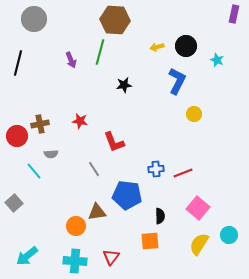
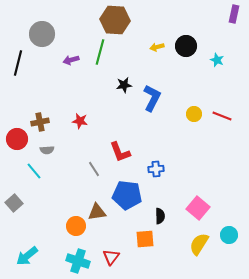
gray circle: moved 8 px right, 15 px down
purple arrow: rotated 98 degrees clockwise
blue L-shape: moved 25 px left, 17 px down
brown cross: moved 2 px up
red circle: moved 3 px down
red L-shape: moved 6 px right, 10 px down
gray semicircle: moved 4 px left, 4 px up
red line: moved 39 px right, 57 px up; rotated 42 degrees clockwise
orange square: moved 5 px left, 2 px up
cyan cross: moved 3 px right; rotated 15 degrees clockwise
